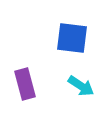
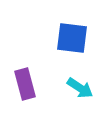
cyan arrow: moved 1 px left, 2 px down
